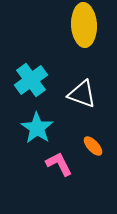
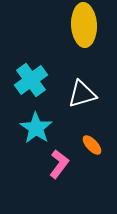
white triangle: rotated 36 degrees counterclockwise
cyan star: moved 1 px left
orange ellipse: moved 1 px left, 1 px up
pink L-shape: rotated 64 degrees clockwise
